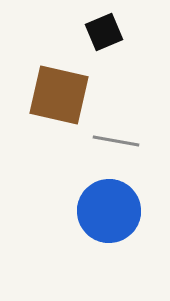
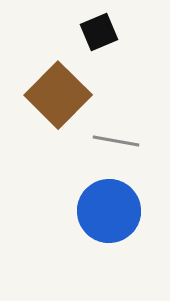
black square: moved 5 px left
brown square: moved 1 px left; rotated 32 degrees clockwise
